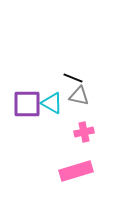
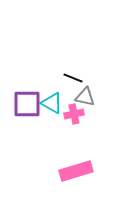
gray triangle: moved 6 px right, 1 px down
pink cross: moved 10 px left, 18 px up
